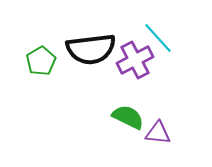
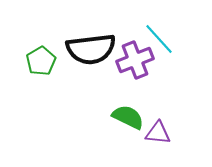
cyan line: moved 1 px right, 1 px down
purple cross: rotated 6 degrees clockwise
